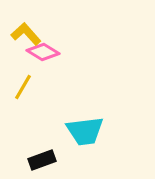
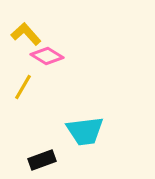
pink diamond: moved 4 px right, 4 px down
